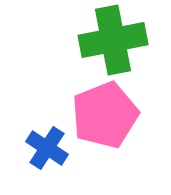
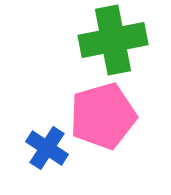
pink pentagon: moved 2 px left, 1 px down; rotated 6 degrees clockwise
